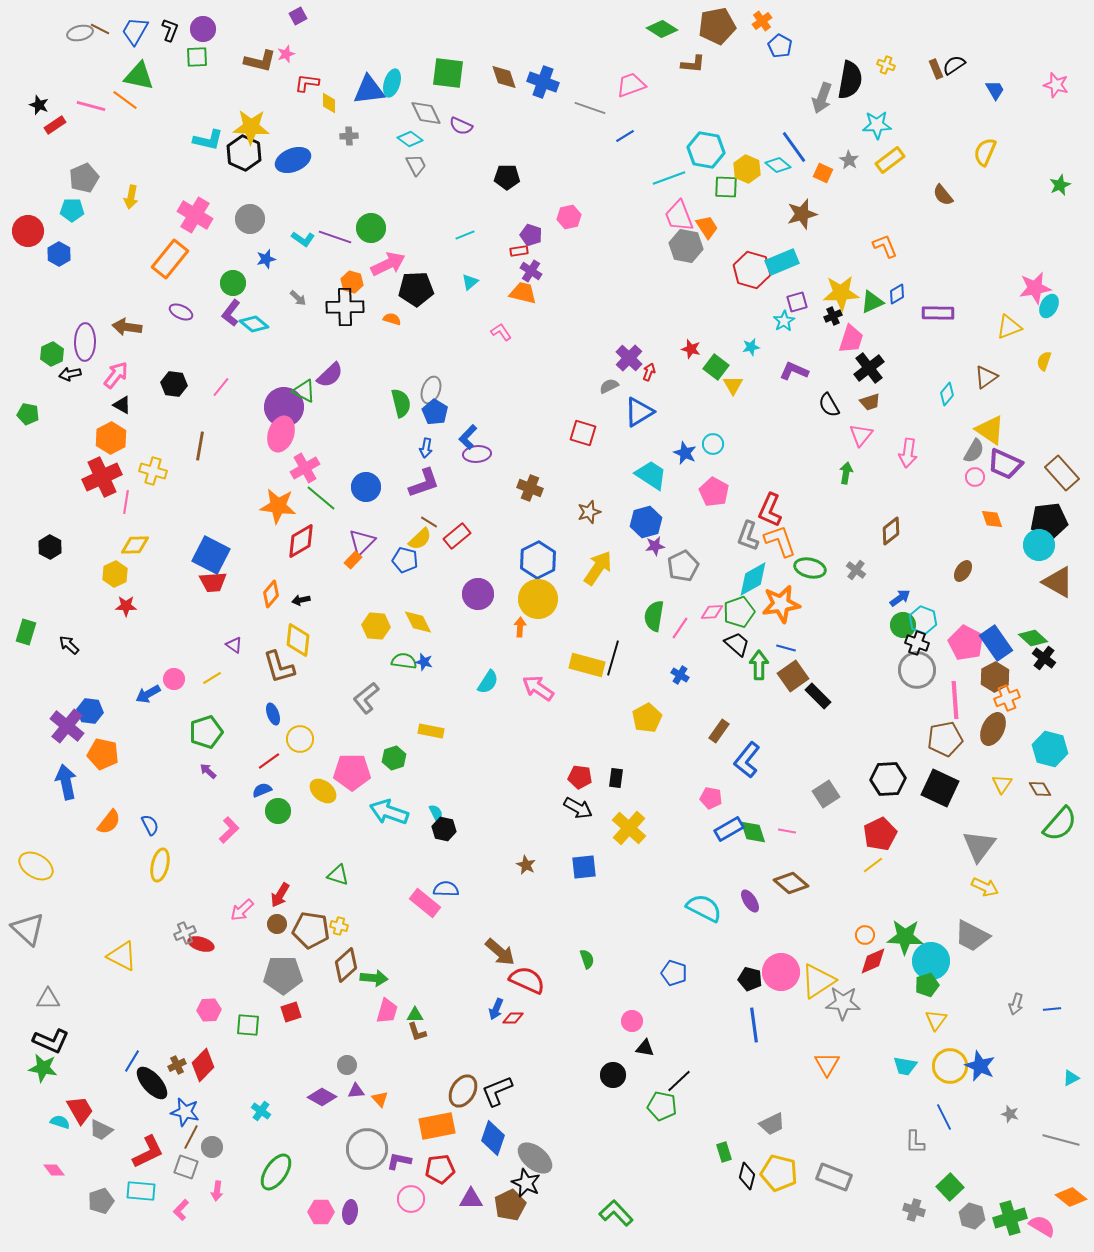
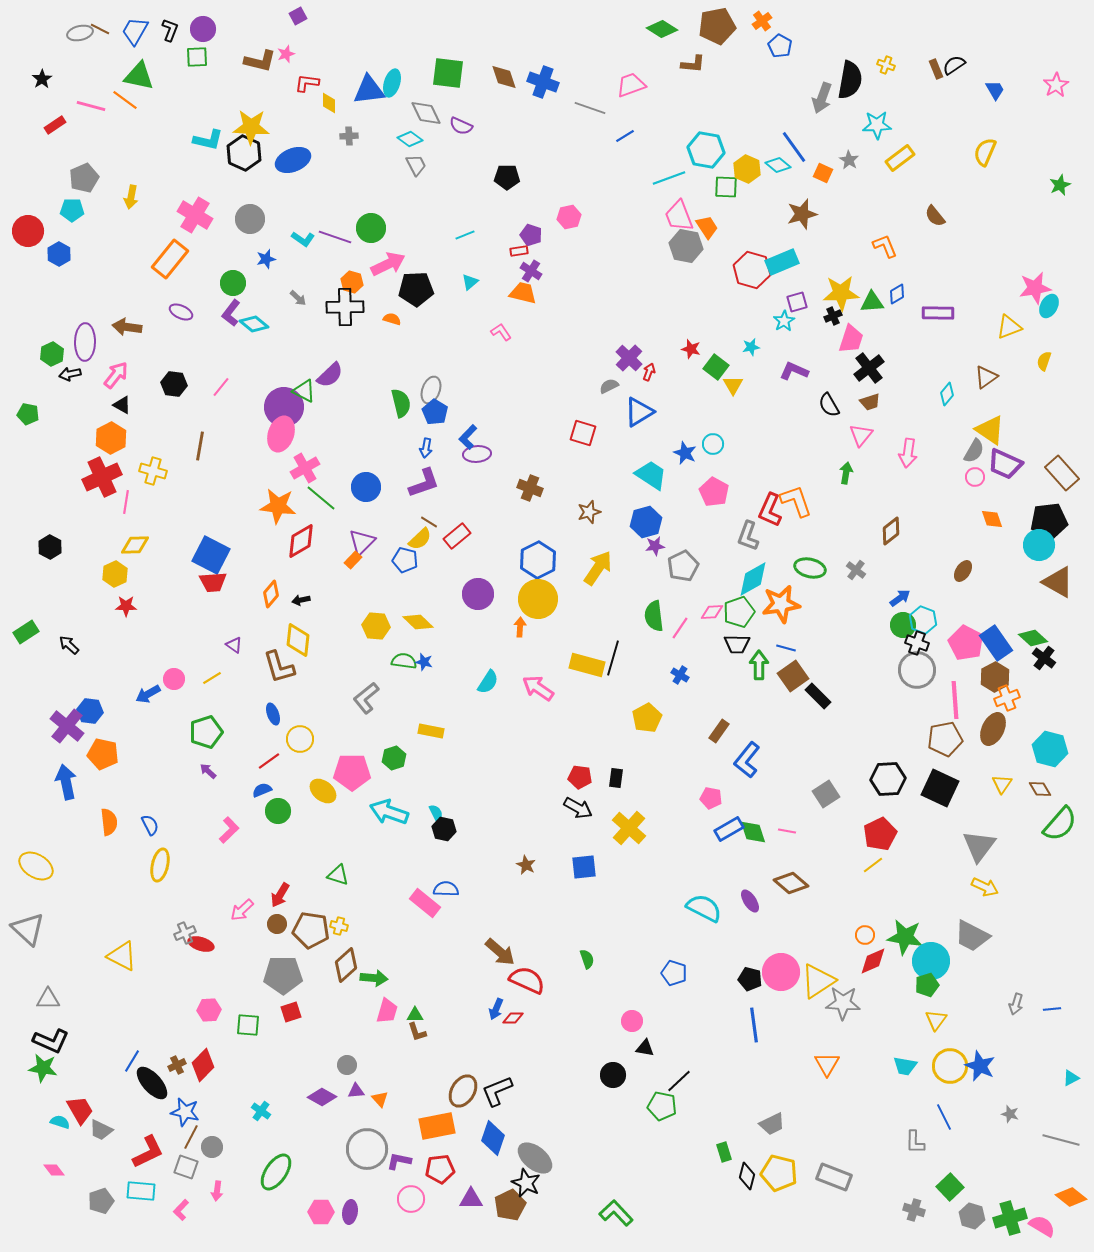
pink star at (1056, 85): rotated 25 degrees clockwise
black star at (39, 105): moved 3 px right, 26 px up; rotated 18 degrees clockwise
yellow rectangle at (890, 160): moved 10 px right, 2 px up
brown semicircle at (943, 195): moved 8 px left, 21 px down
green triangle at (872, 302): rotated 20 degrees clockwise
orange L-shape at (780, 541): moved 16 px right, 40 px up
green semicircle at (654, 616): rotated 16 degrees counterclockwise
yellow diamond at (418, 622): rotated 20 degrees counterclockwise
green rectangle at (26, 632): rotated 40 degrees clockwise
black trapezoid at (737, 644): rotated 140 degrees clockwise
orange semicircle at (109, 822): rotated 44 degrees counterclockwise
green star at (905, 937): rotated 6 degrees clockwise
